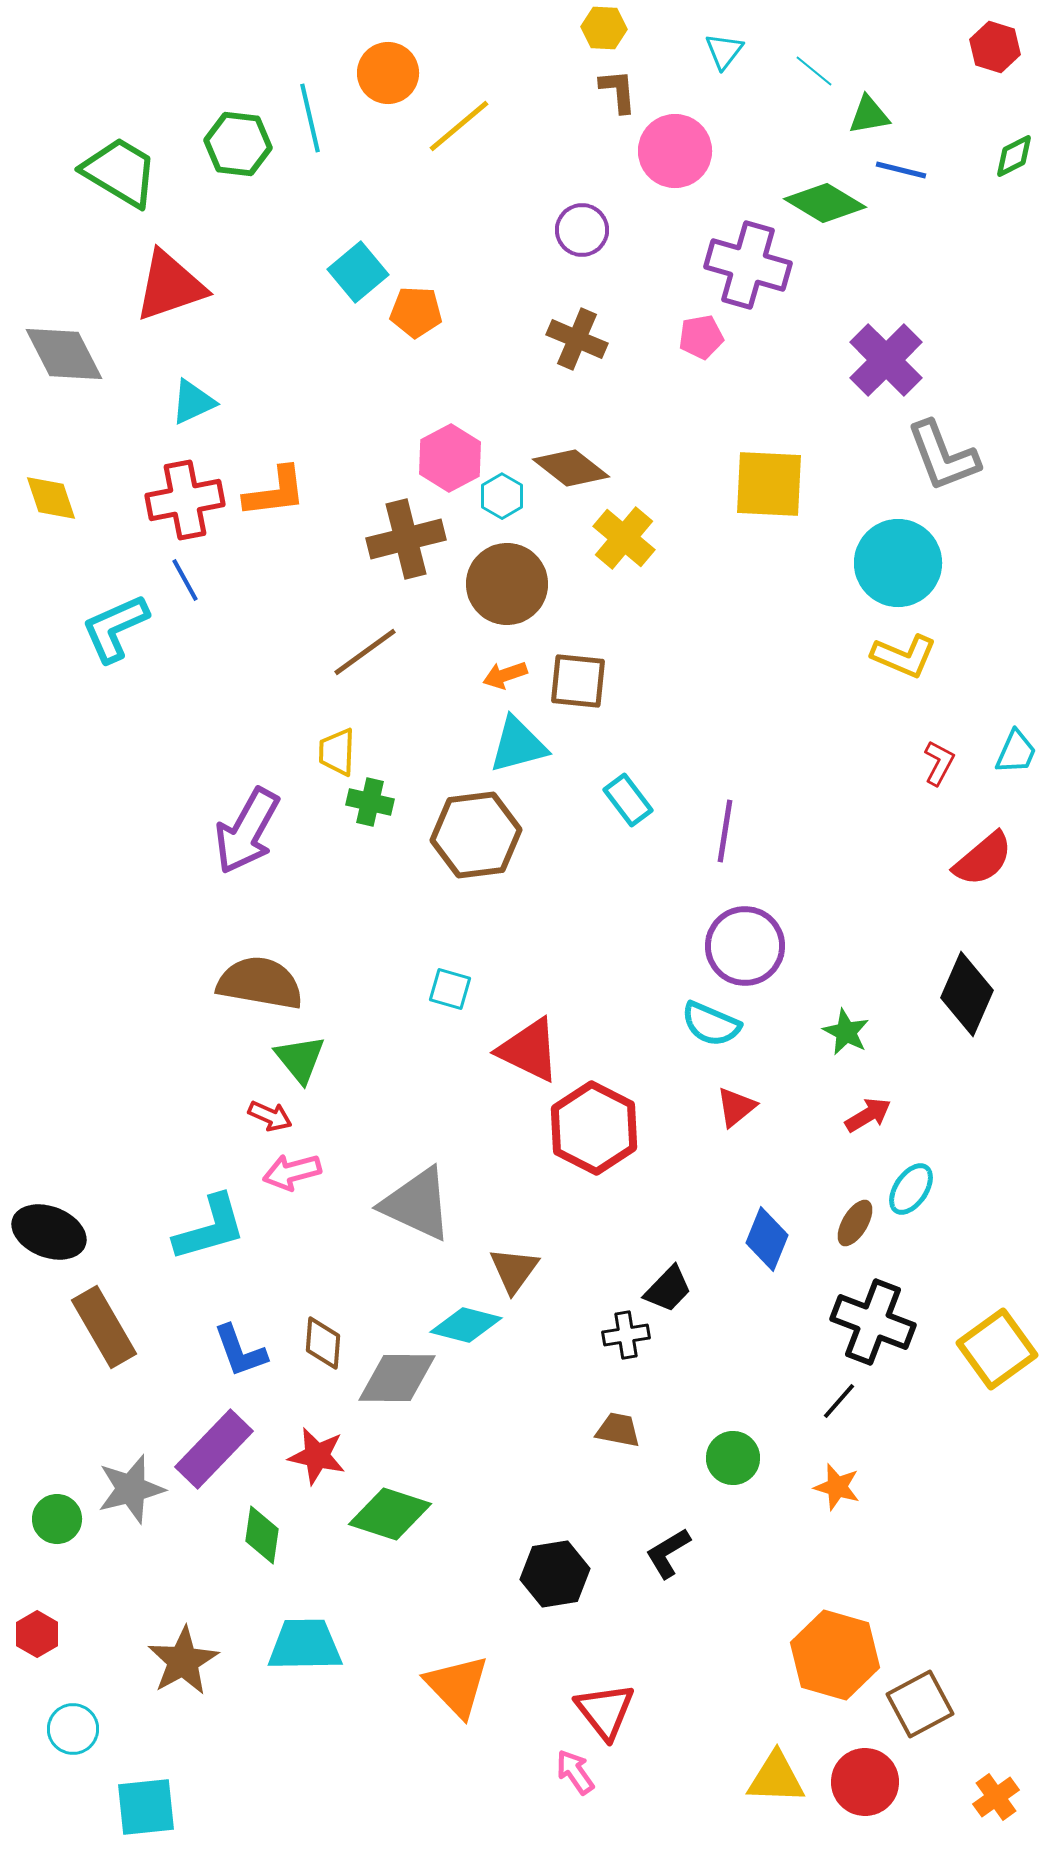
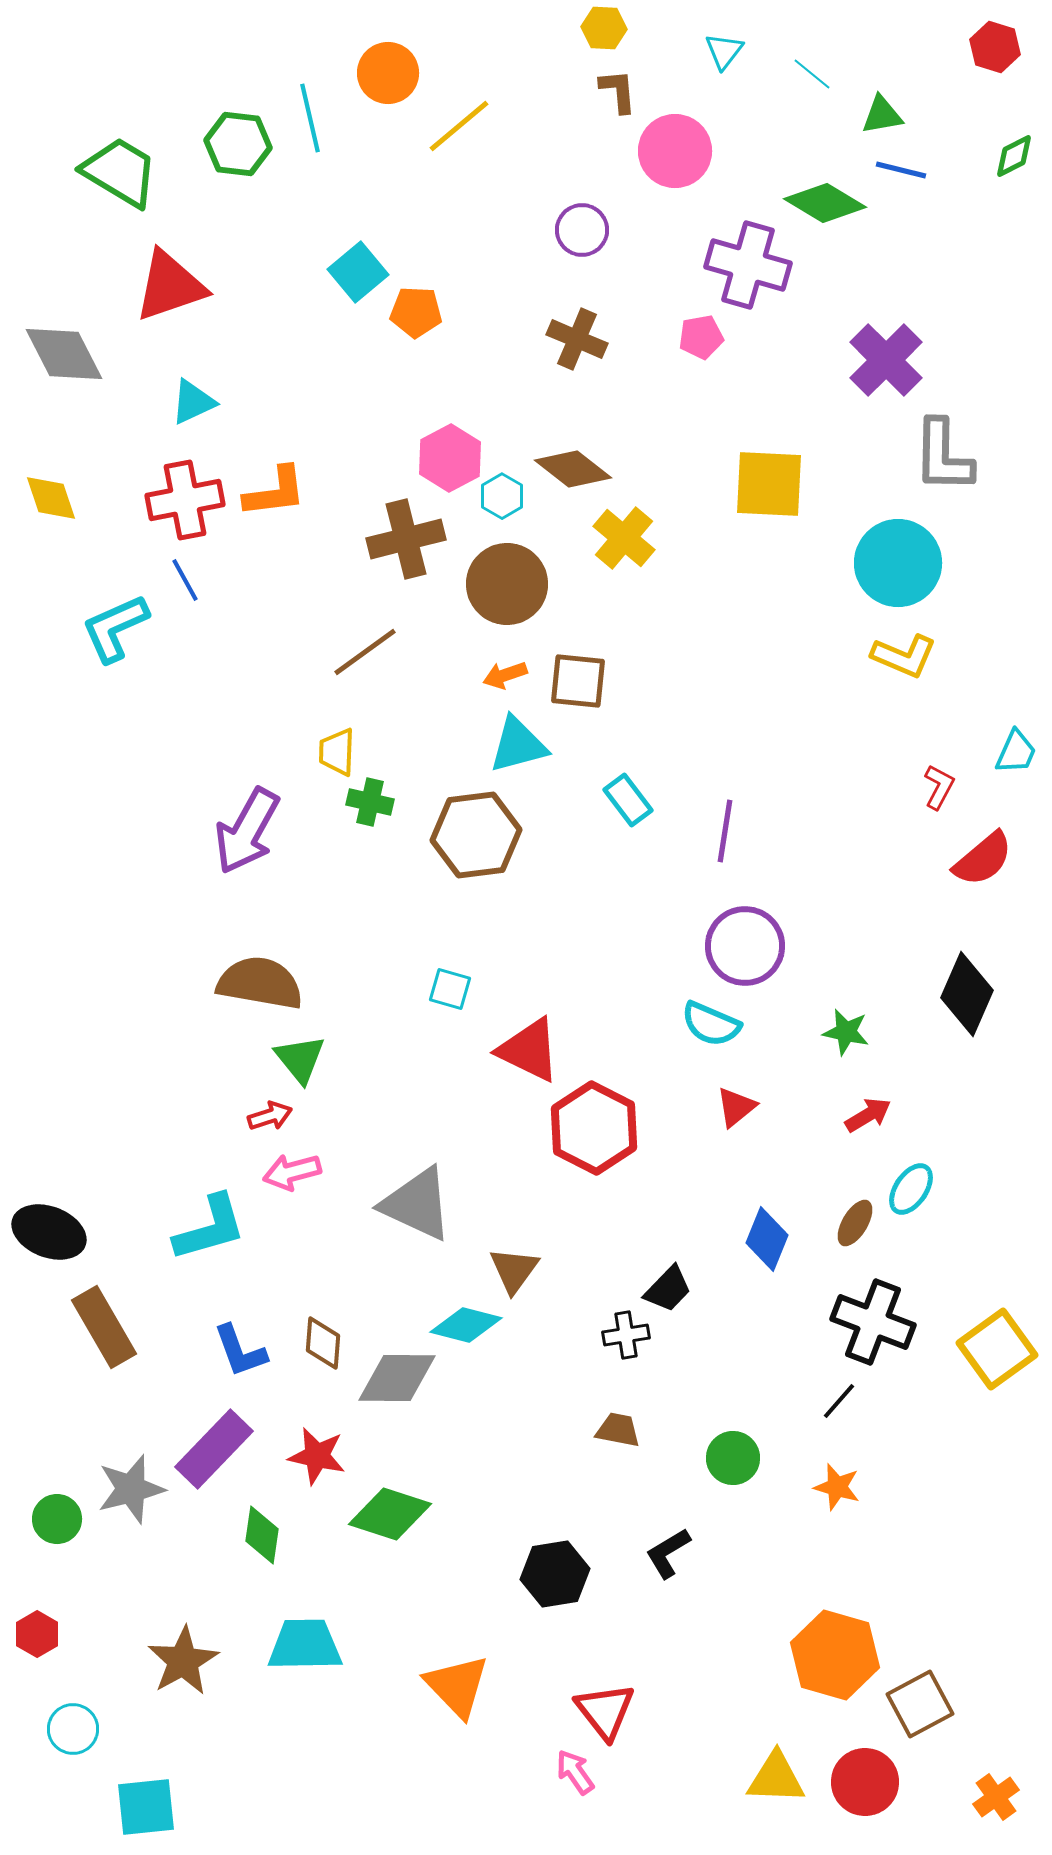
cyan line at (814, 71): moved 2 px left, 3 px down
green triangle at (869, 115): moved 13 px right
gray L-shape at (943, 456): rotated 22 degrees clockwise
brown diamond at (571, 468): moved 2 px right, 1 px down
red L-shape at (939, 763): moved 24 px down
green star at (846, 1032): rotated 15 degrees counterclockwise
red arrow at (270, 1116): rotated 42 degrees counterclockwise
